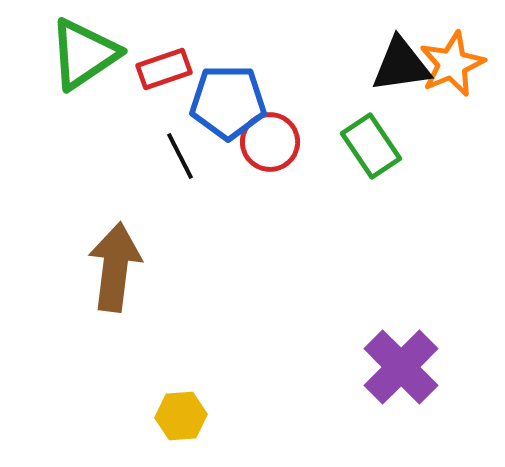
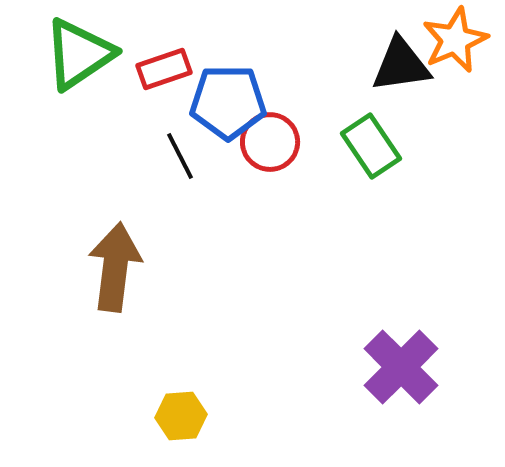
green triangle: moved 5 px left
orange star: moved 3 px right, 24 px up
